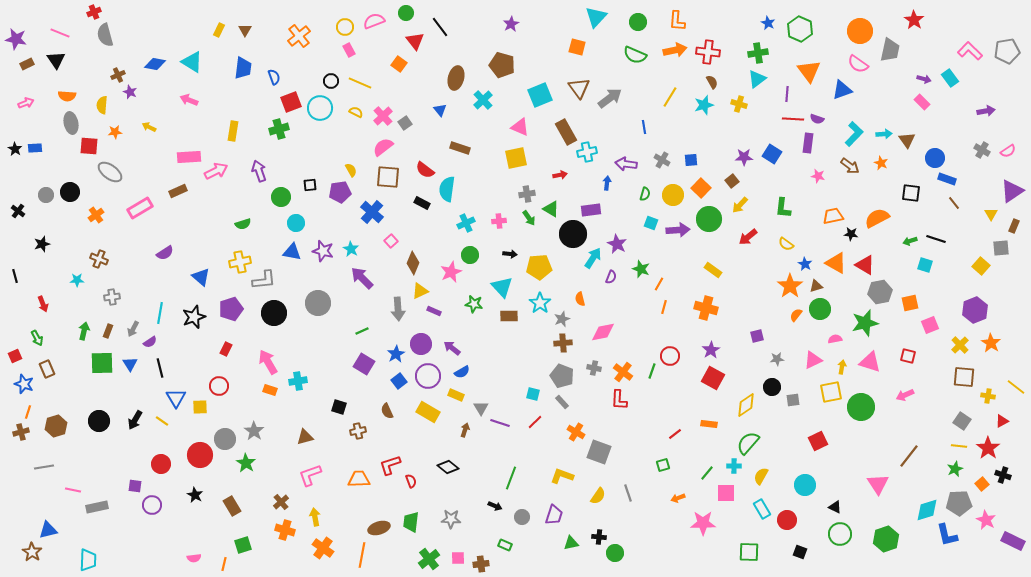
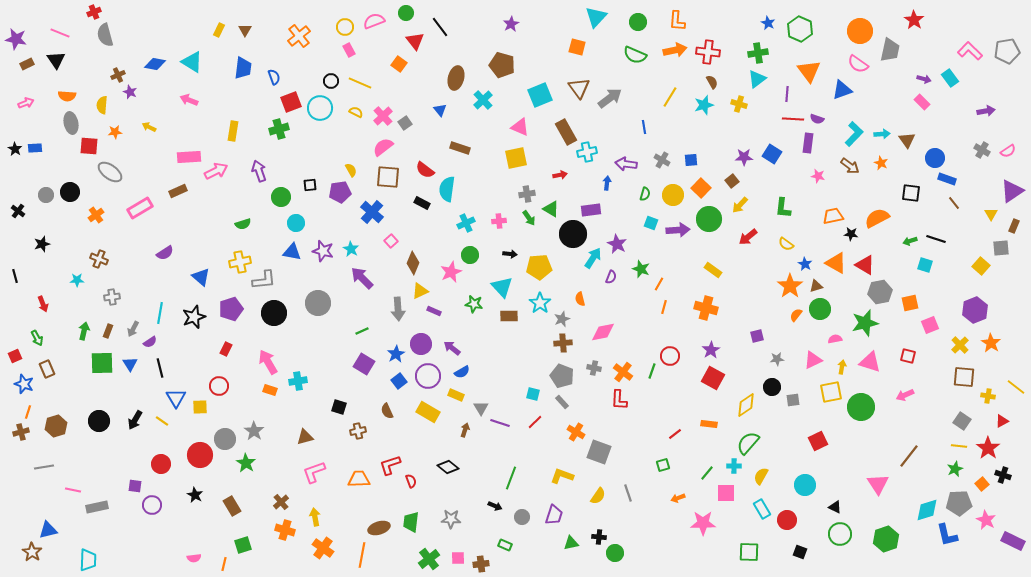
cyan arrow at (884, 134): moved 2 px left
pink L-shape at (310, 475): moved 4 px right, 3 px up
